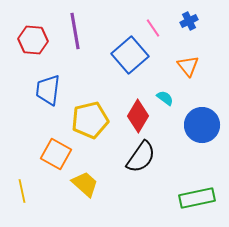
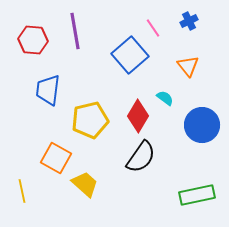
orange square: moved 4 px down
green rectangle: moved 3 px up
